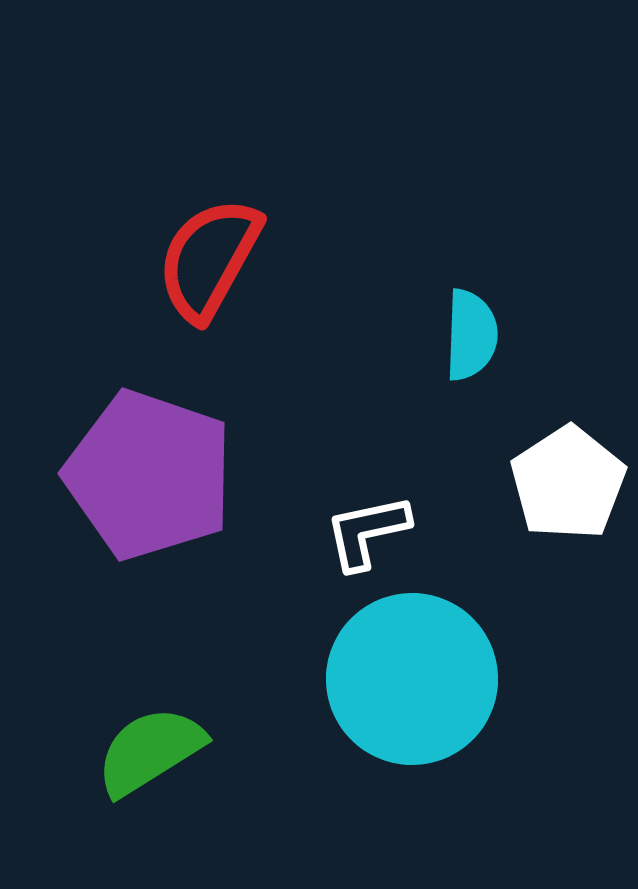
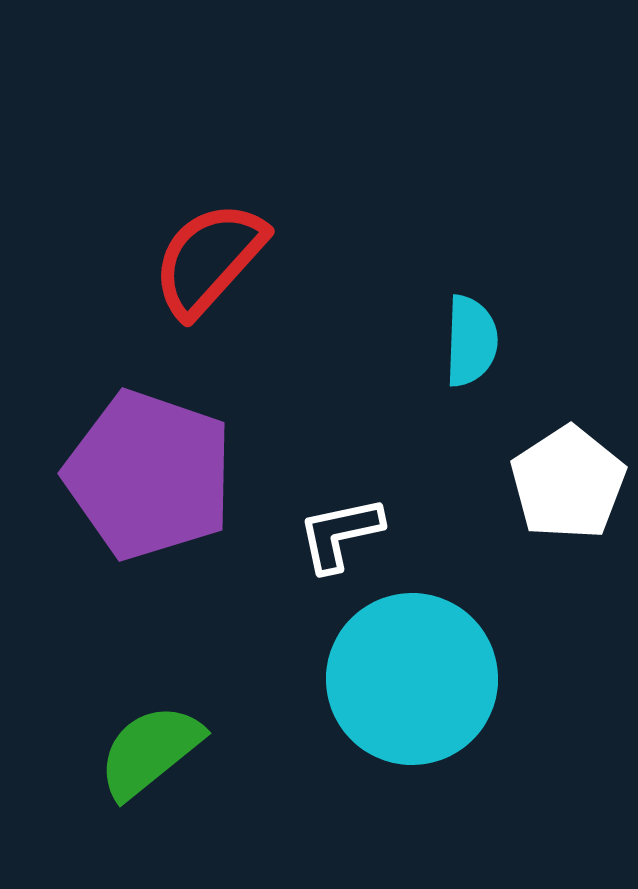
red semicircle: rotated 13 degrees clockwise
cyan semicircle: moved 6 px down
white L-shape: moved 27 px left, 2 px down
green semicircle: rotated 7 degrees counterclockwise
